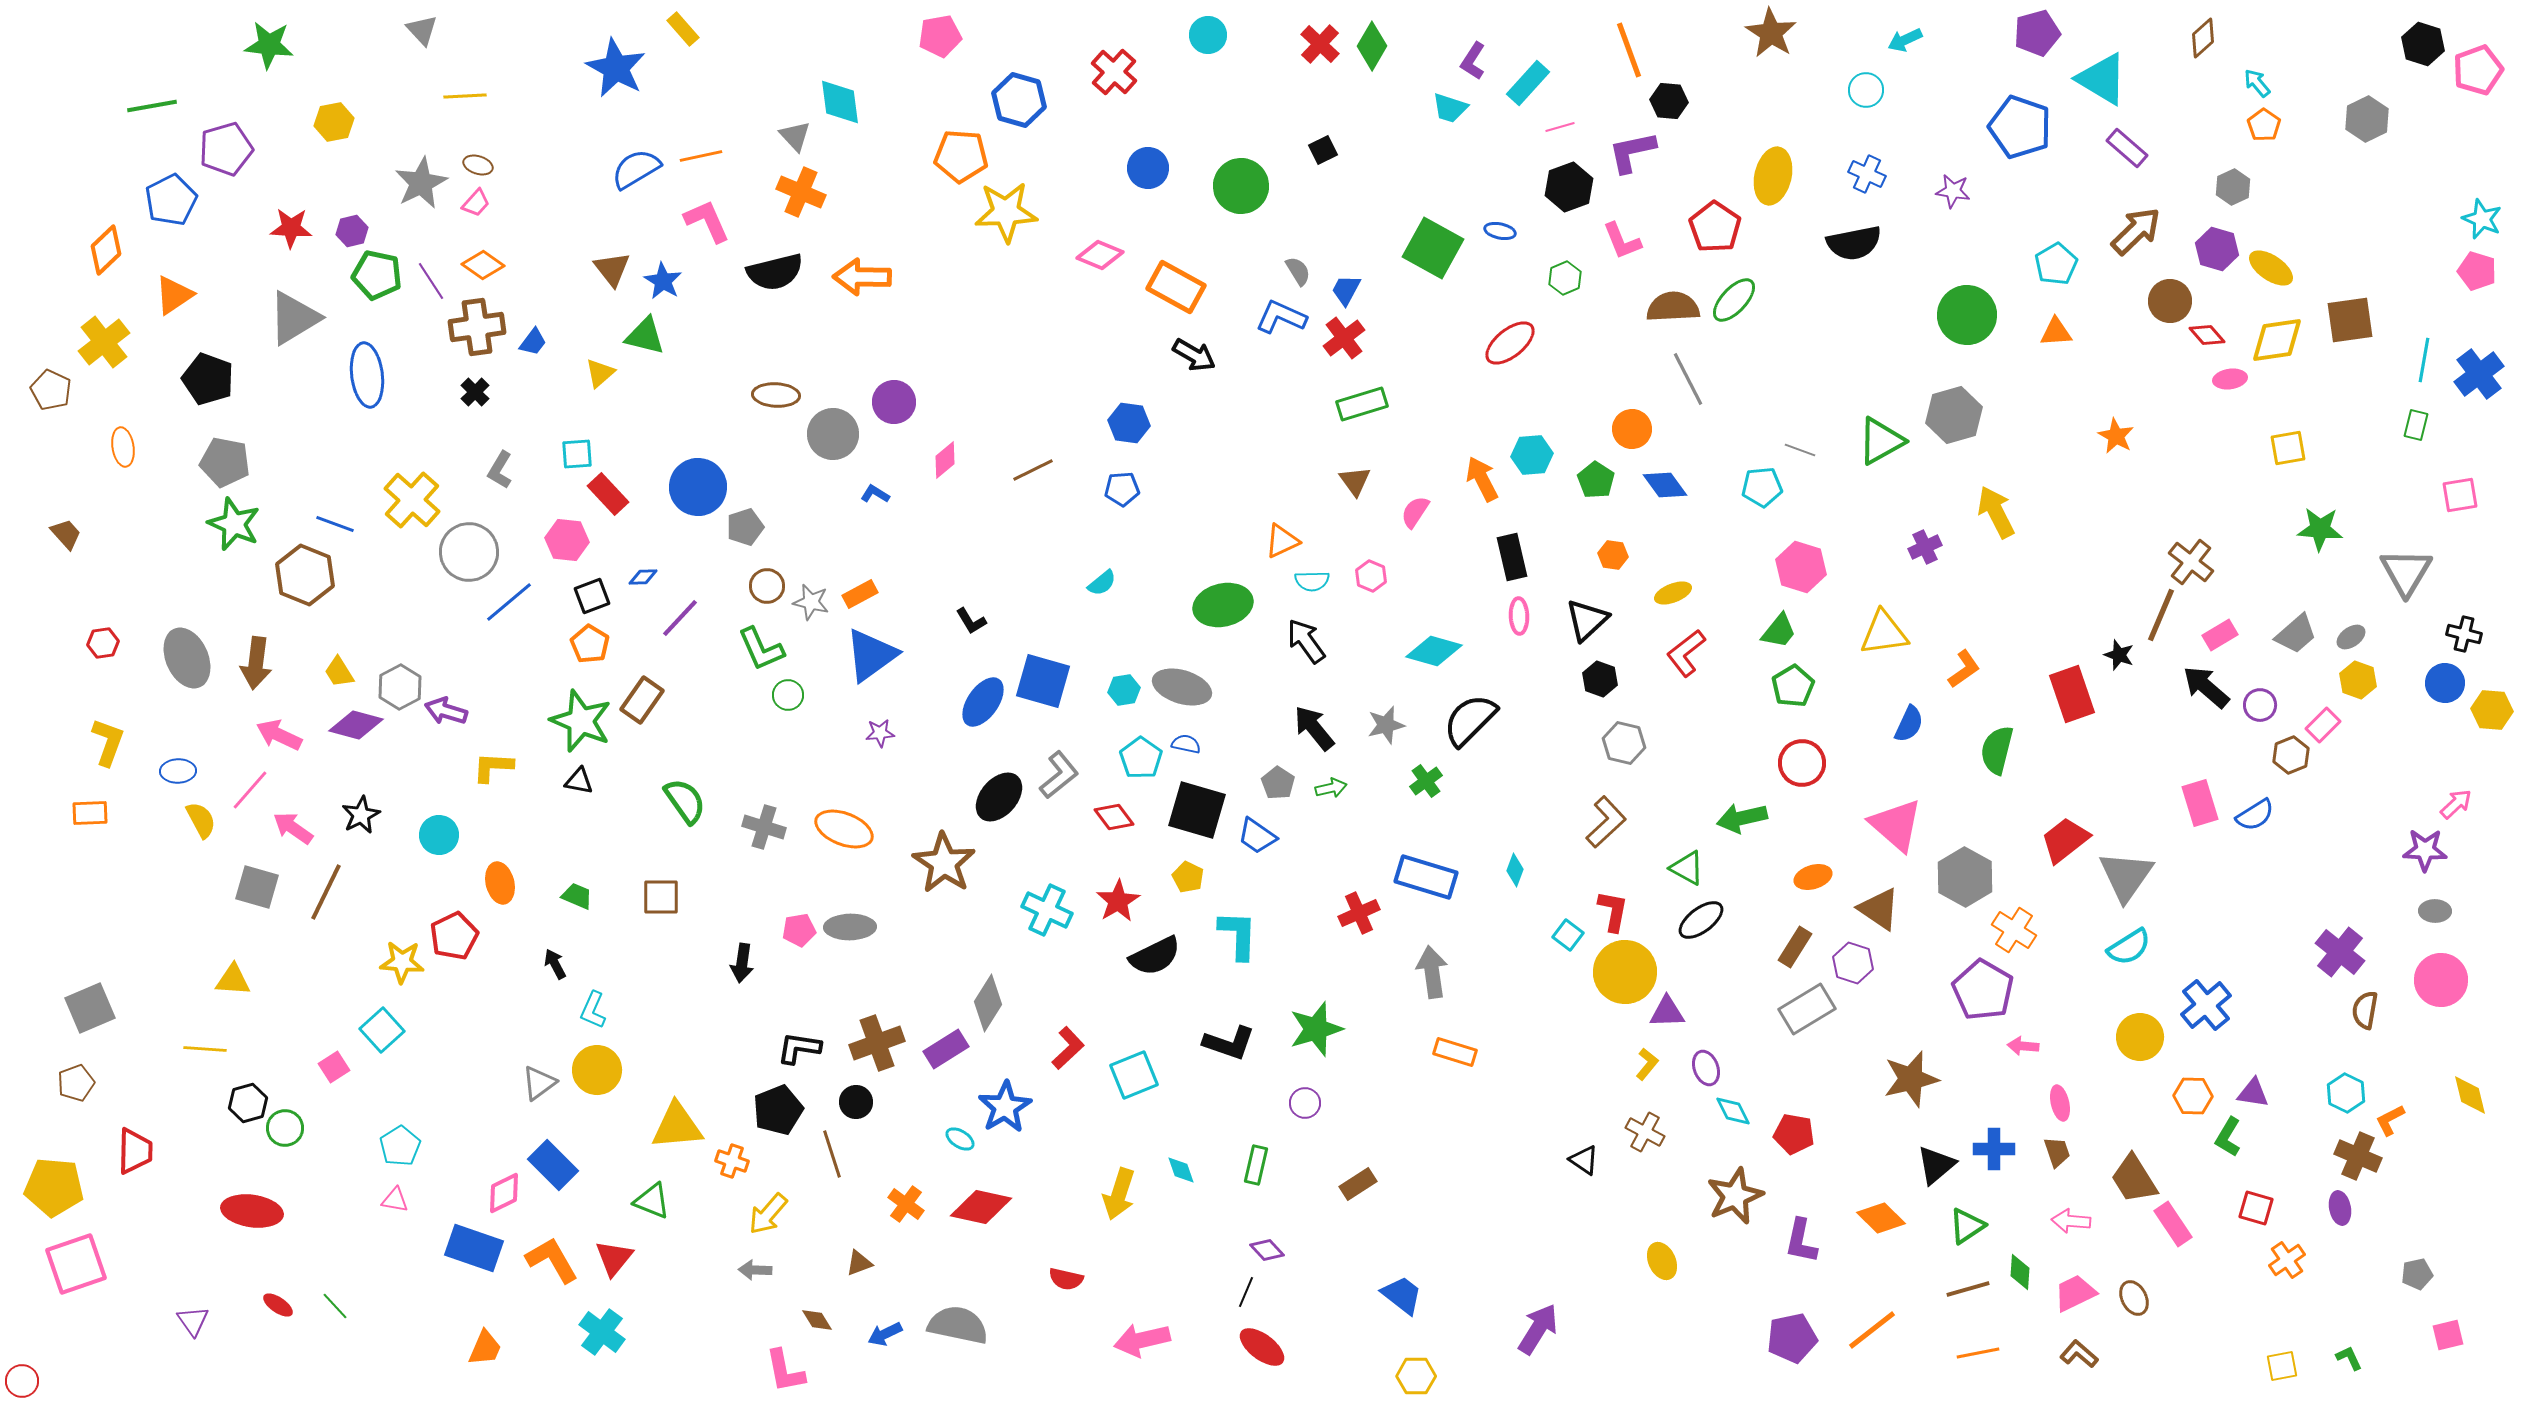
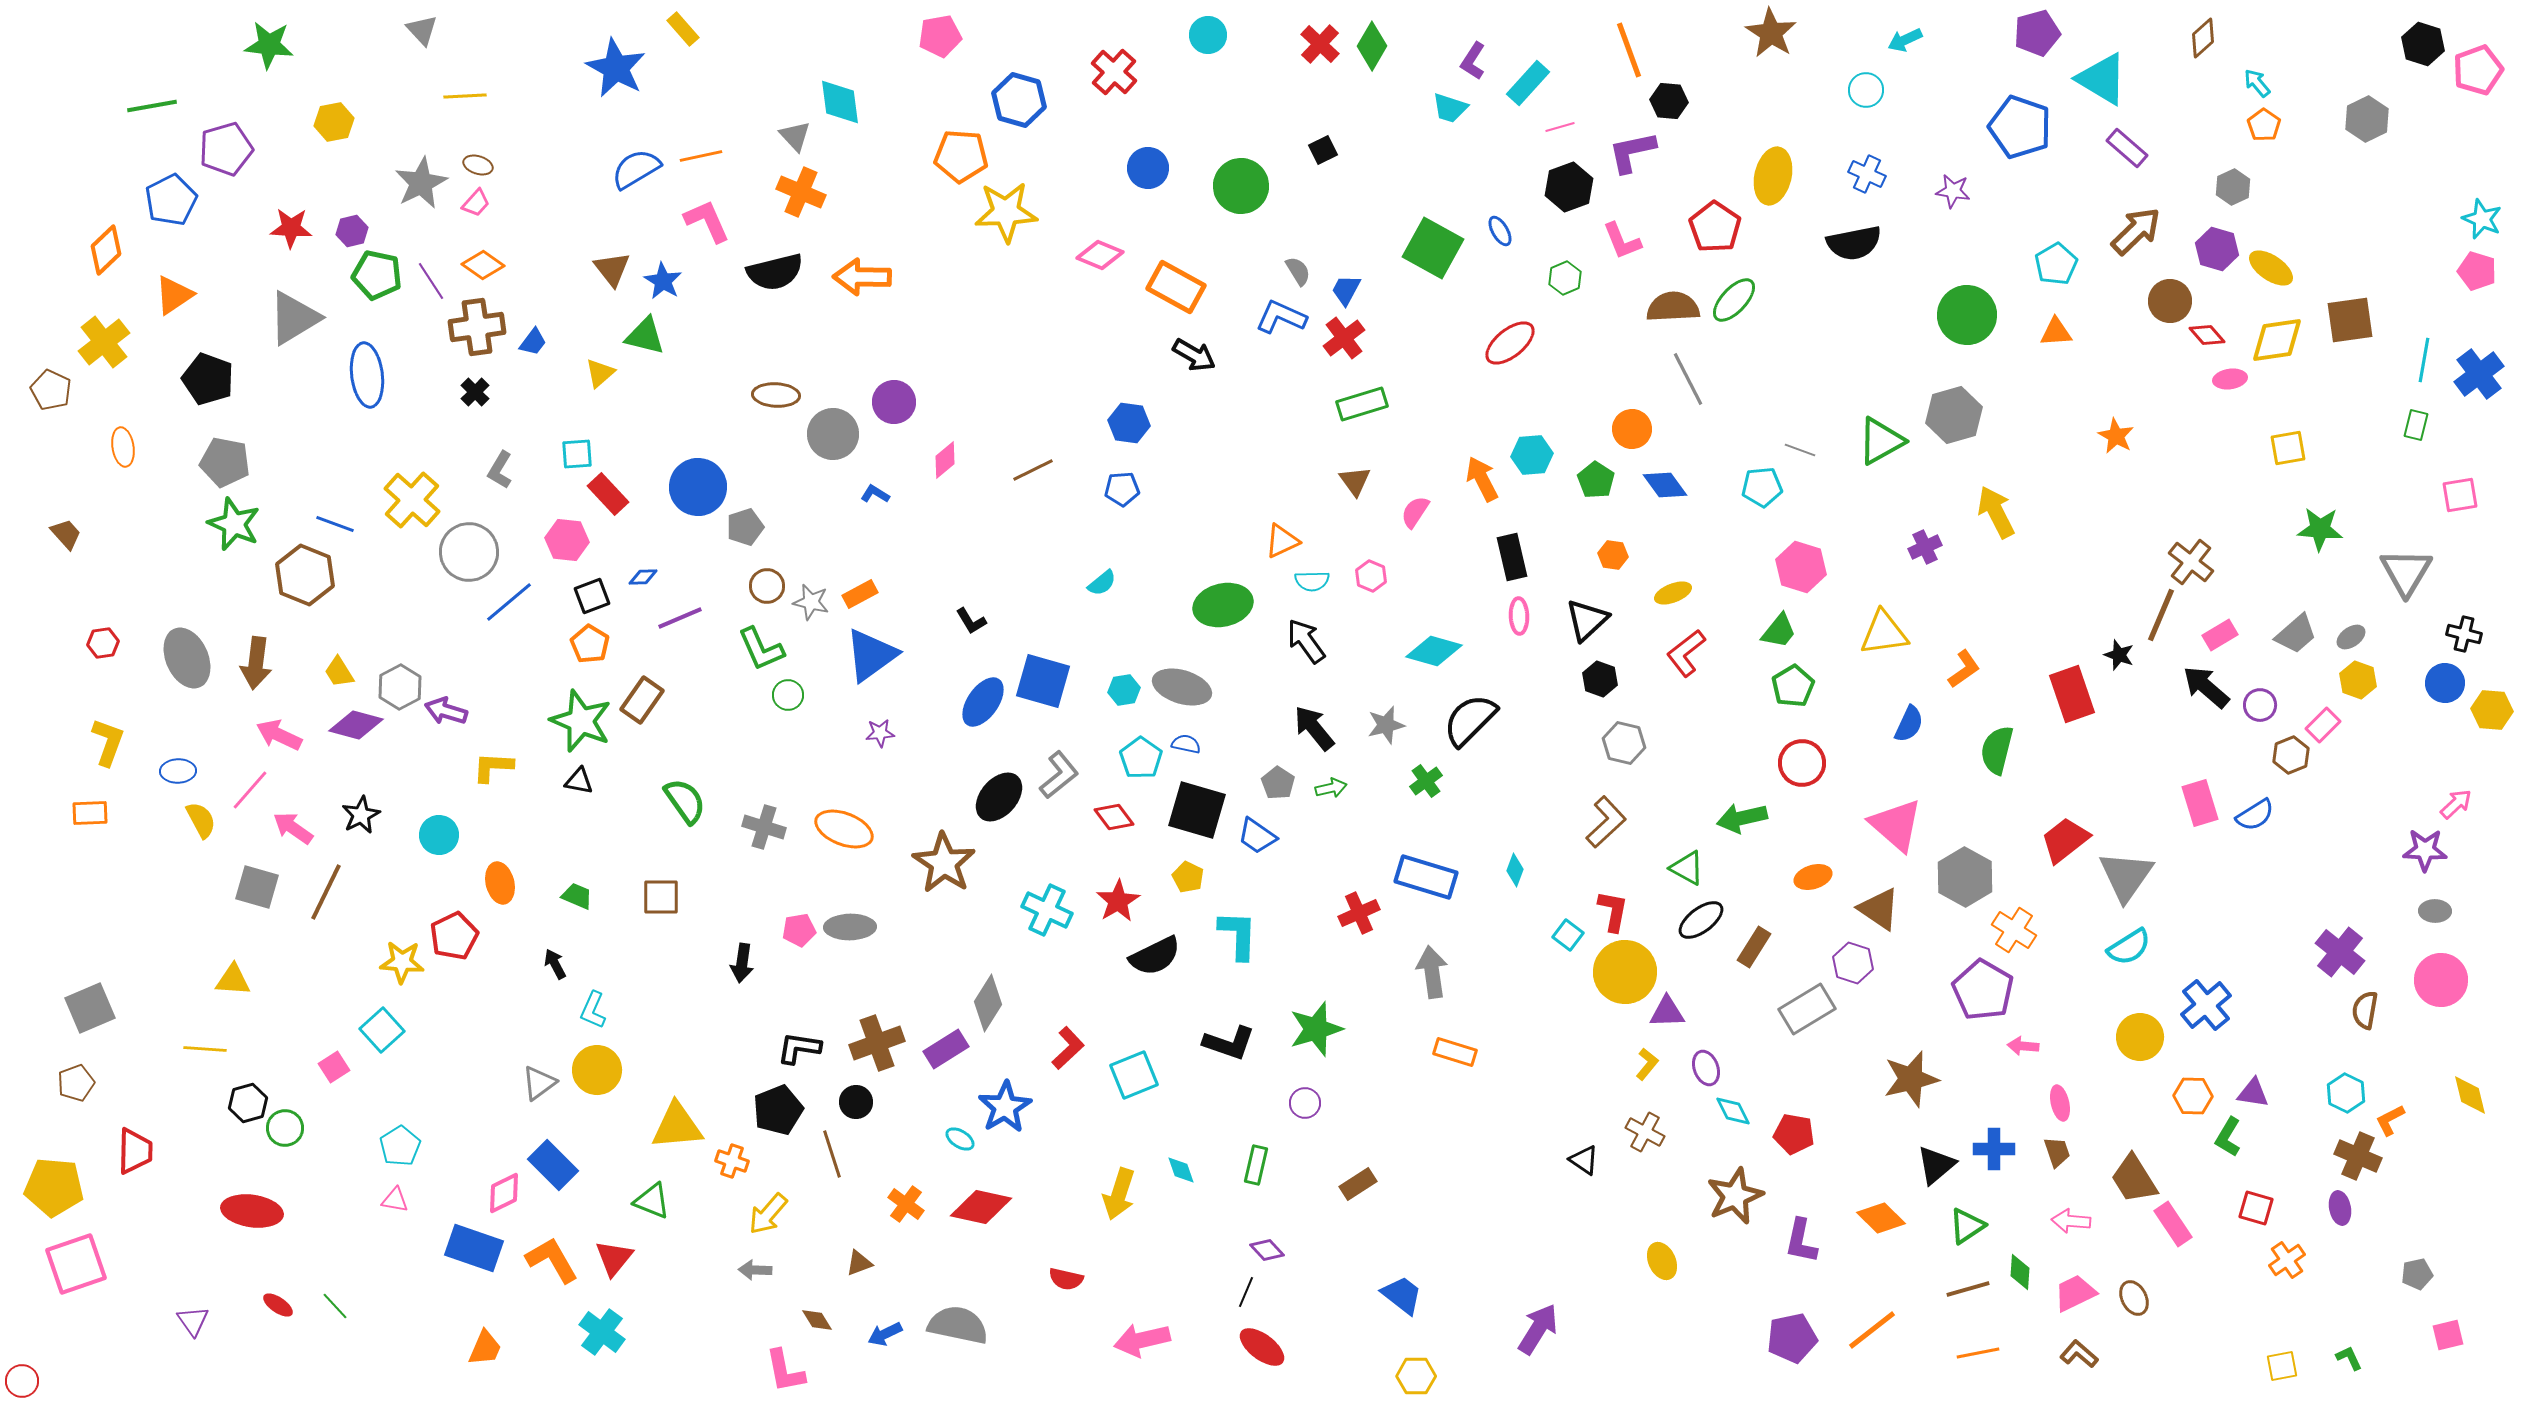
blue ellipse at (1500, 231): rotated 48 degrees clockwise
purple line at (680, 618): rotated 24 degrees clockwise
brown rectangle at (1795, 947): moved 41 px left
